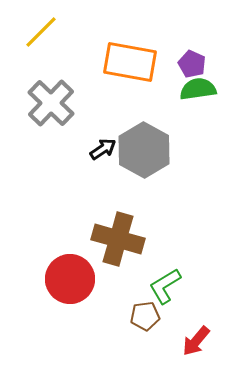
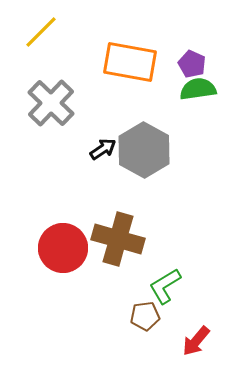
red circle: moved 7 px left, 31 px up
